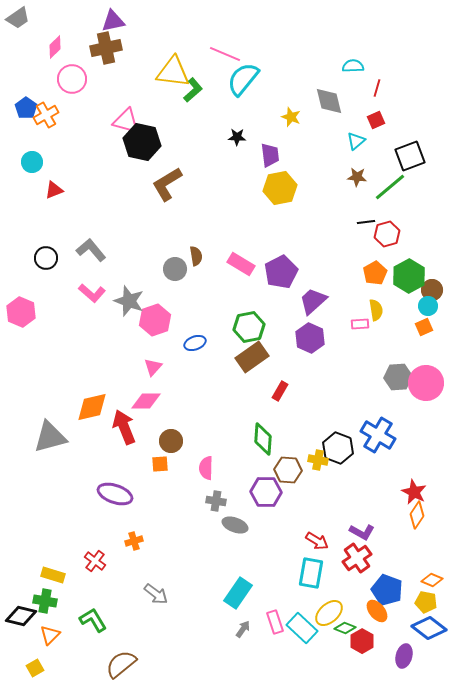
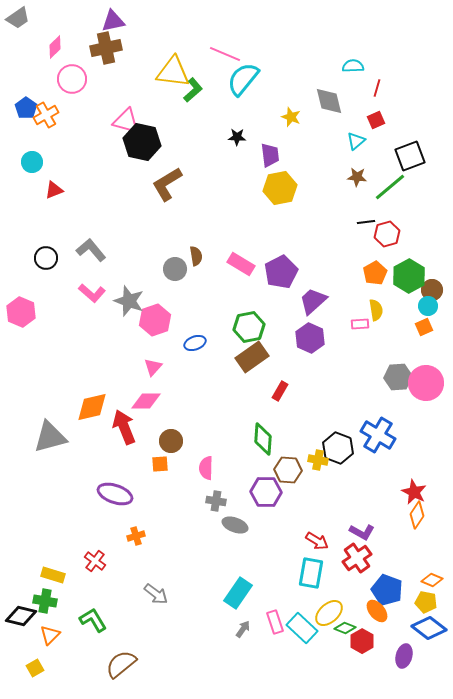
orange cross at (134, 541): moved 2 px right, 5 px up
